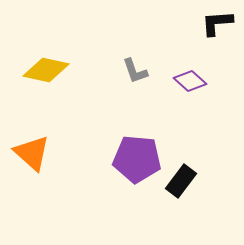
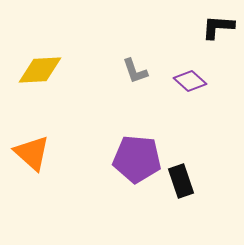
black L-shape: moved 1 px right, 4 px down; rotated 8 degrees clockwise
yellow diamond: moved 6 px left; rotated 15 degrees counterclockwise
black rectangle: rotated 56 degrees counterclockwise
